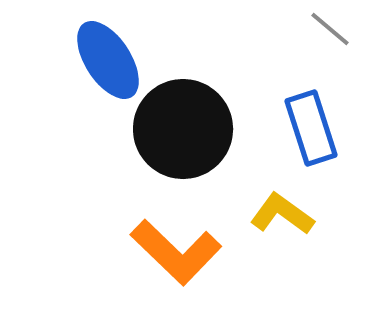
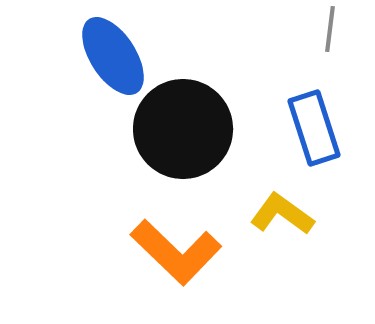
gray line: rotated 57 degrees clockwise
blue ellipse: moved 5 px right, 4 px up
blue rectangle: moved 3 px right
